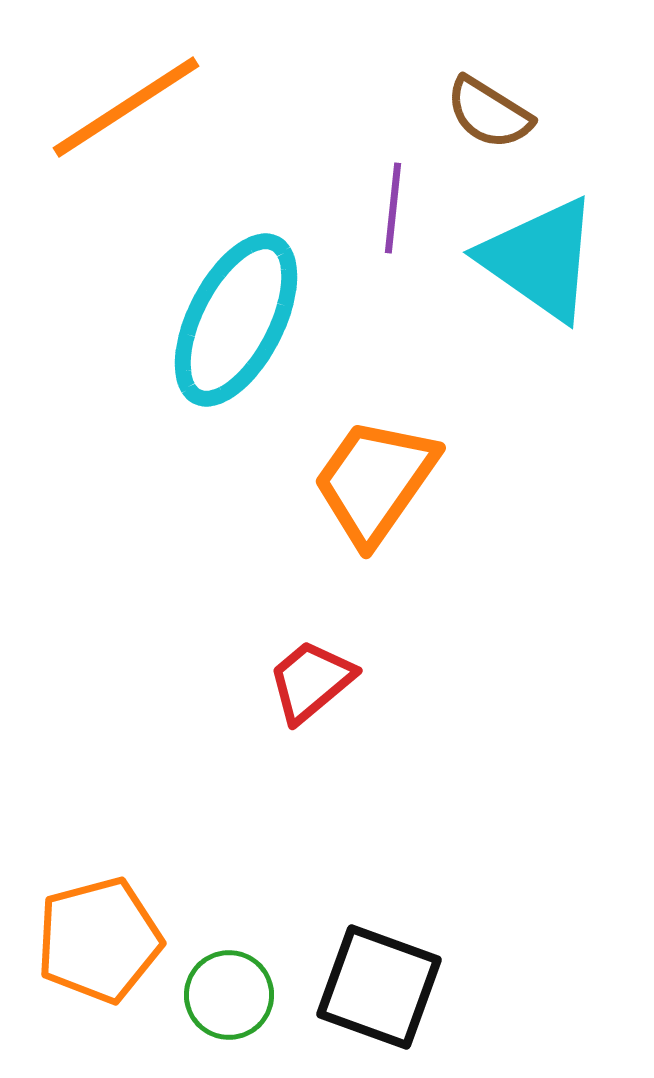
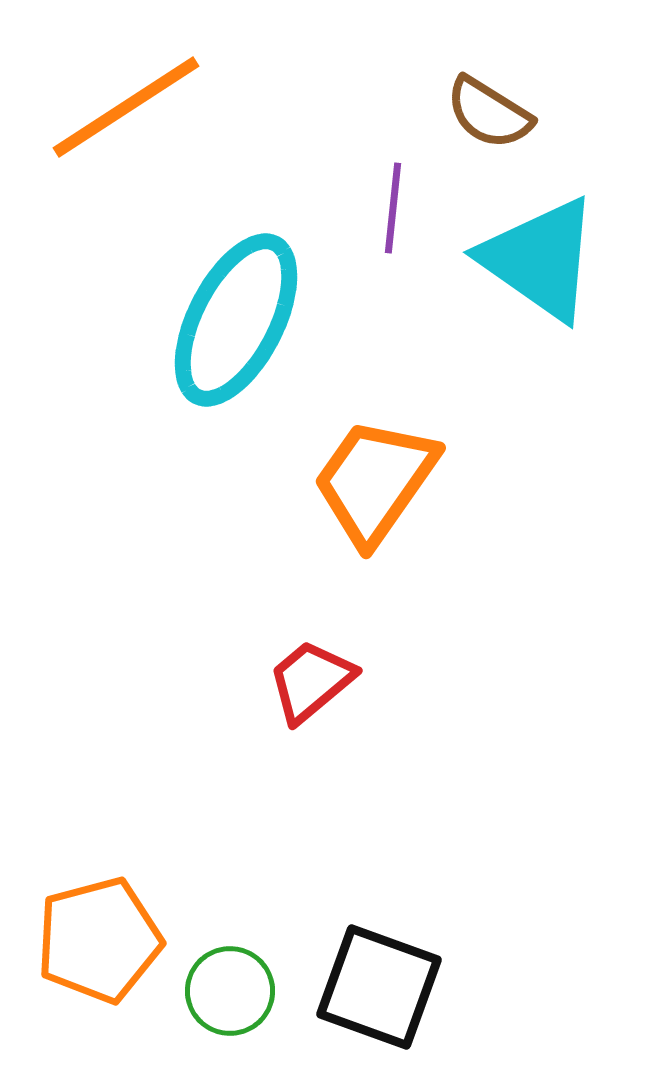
green circle: moved 1 px right, 4 px up
